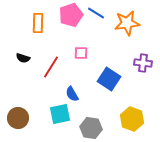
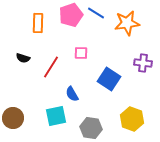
cyan square: moved 4 px left, 2 px down
brown circle: moved 5 px left
